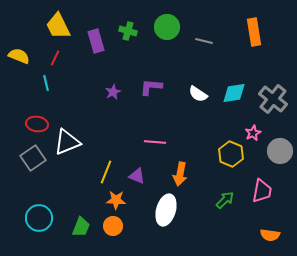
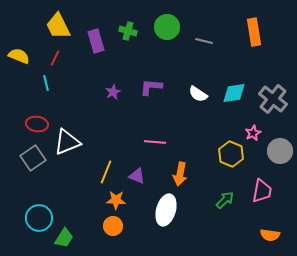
green trapezoid: moved 17 px left, 11 px down; rotated 10 degrees clockwise
